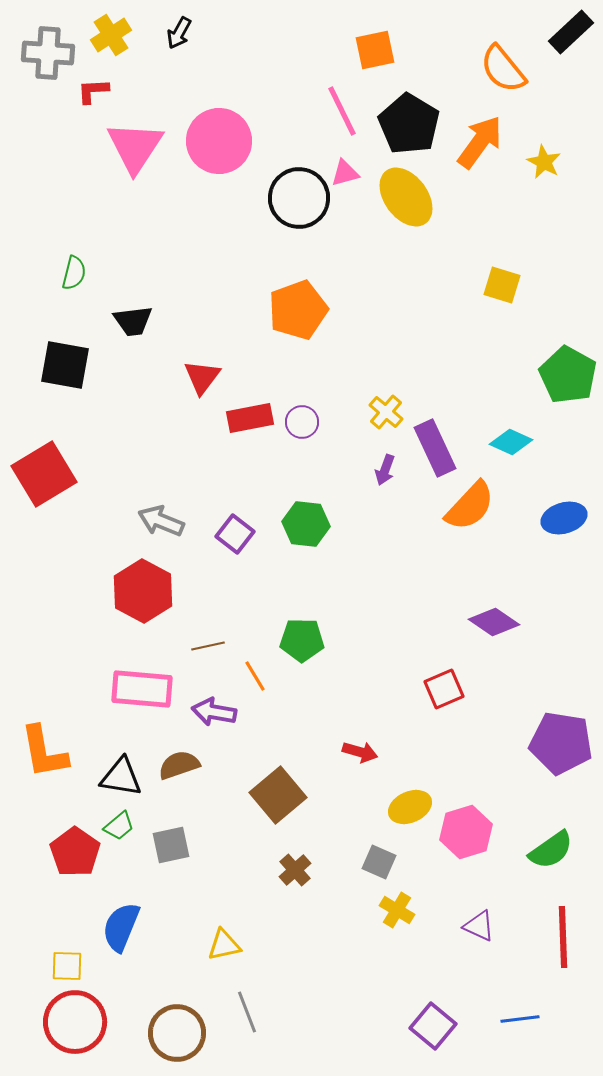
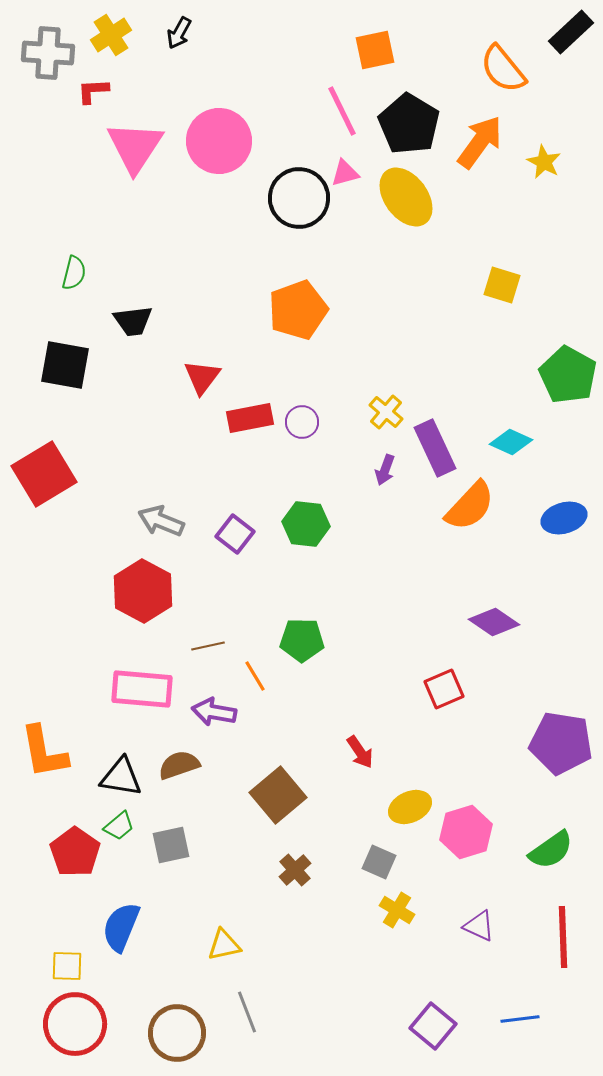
red arrow at (360, 752): rotated 40 degrees clockwise
red circle at (75, 1022): moved 2 px down
